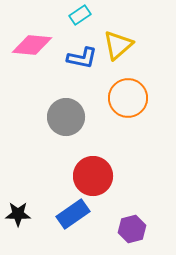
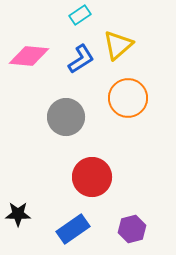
pink diamond: moved 3 px left, 11 px down
blue L-shape: moved 1 px left, 1 px down; rotated 44 degrees counterclockwise
red circle: moved 1 px left, 1 px down
blue rectangle: moved 15 px down
